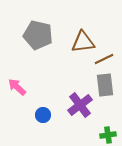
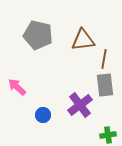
brown triangle: moved 2 px up
brown line: rotated 54 degrees counterclockwise
